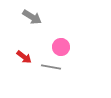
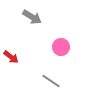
red arrow: moved 13 px left
gray line: moved 14 px down; rotated 24 degrees clockwise
